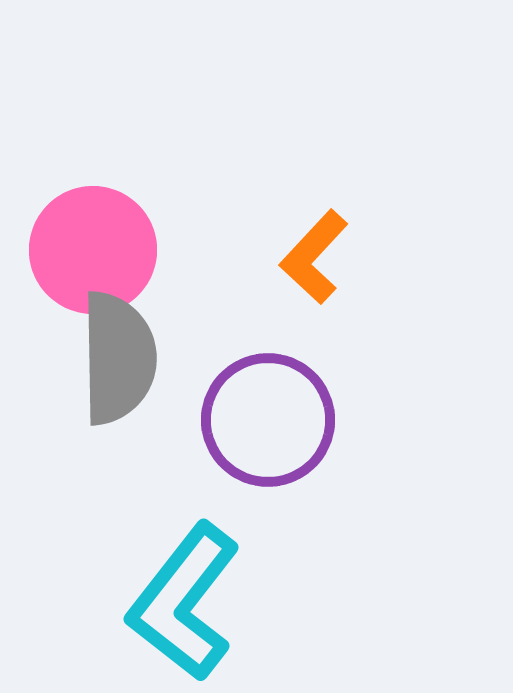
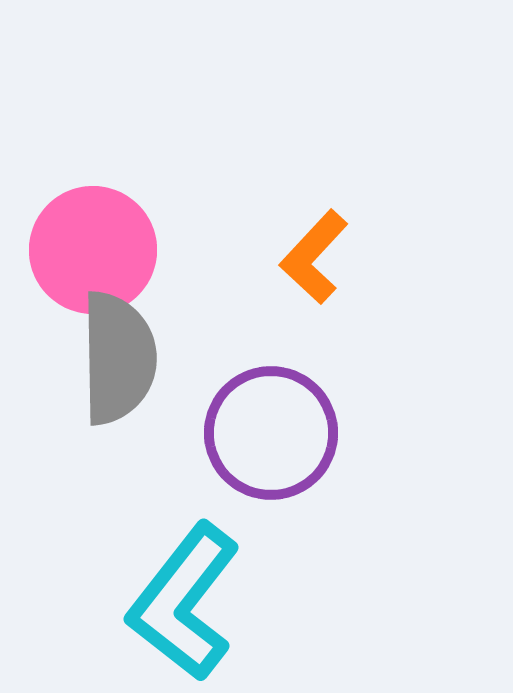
purple circle: moved 3 px right, 13 px down
